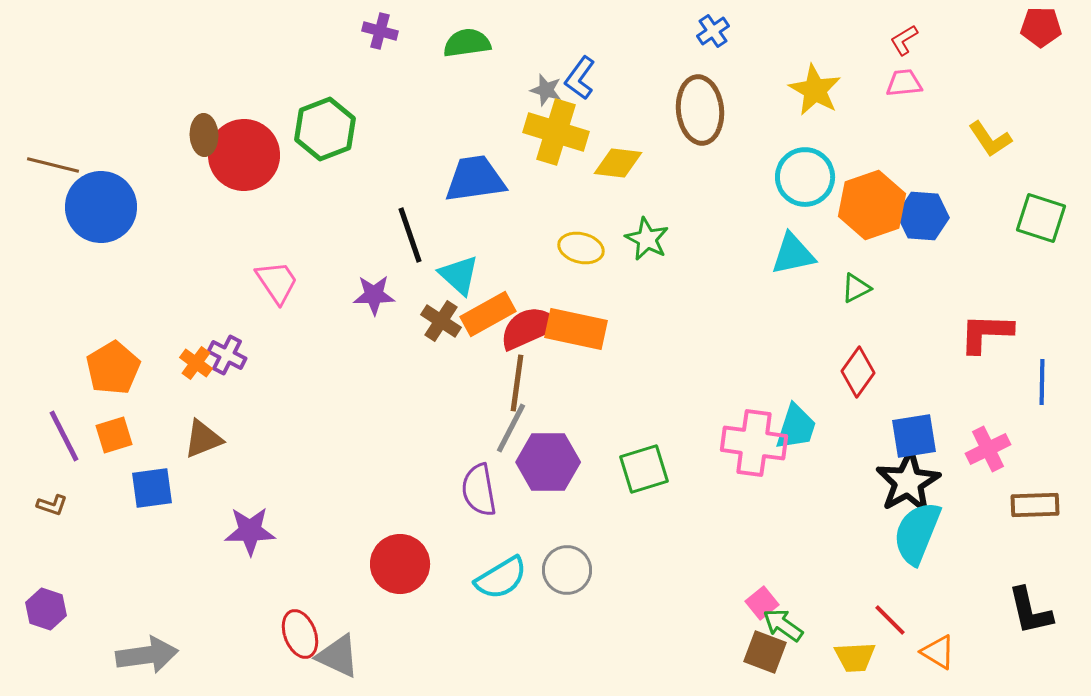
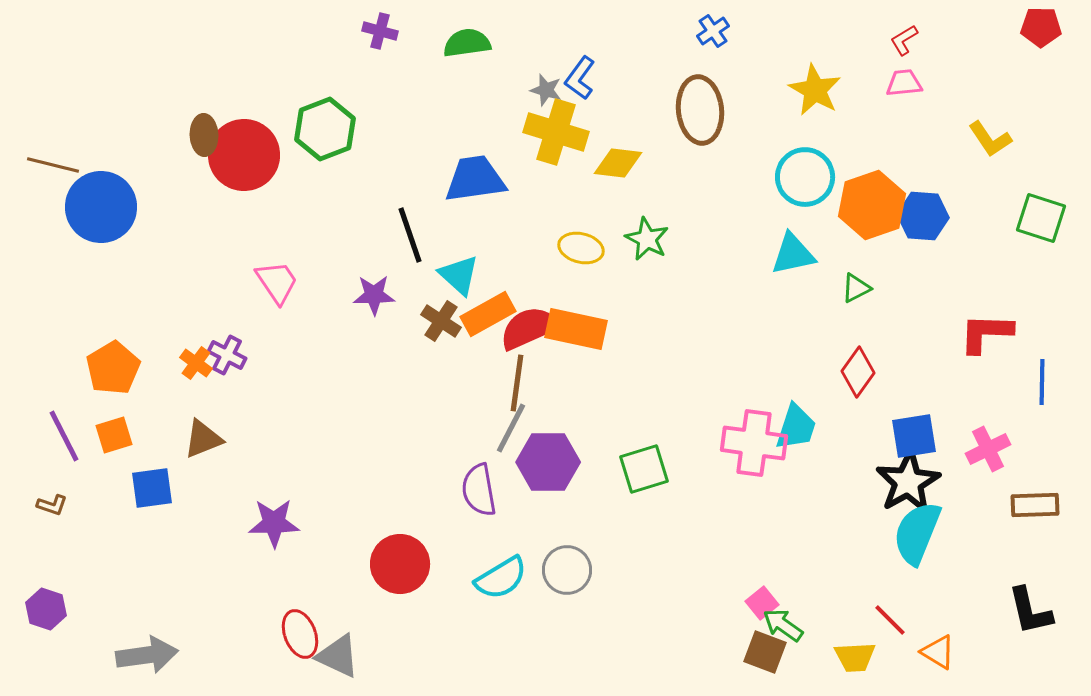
purple star at (250, 531): moved 24 px right, 8 px up
